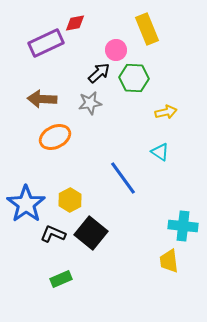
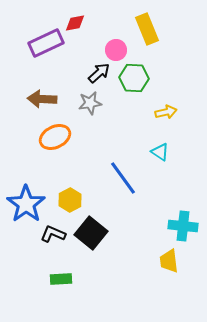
green rectangle: rotated 20 degrees clockwise
